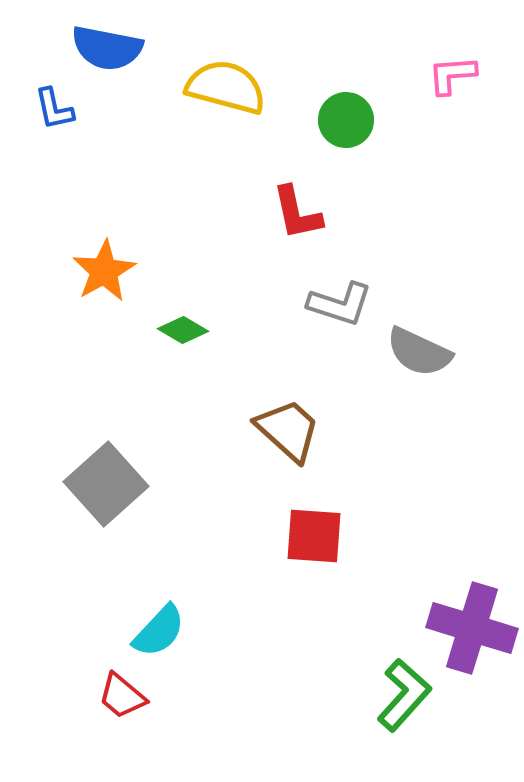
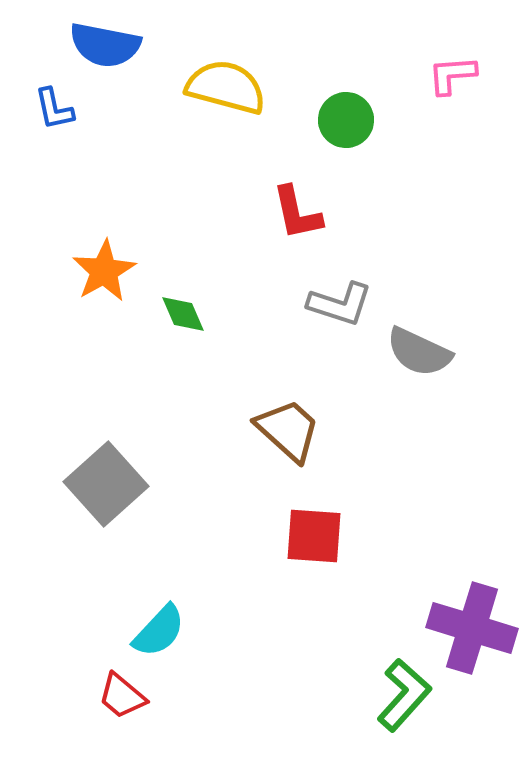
blue semicircle: moved 2 px left, 3 px up
green diamond: moved 16 px up; rotated 36 degrees clockwise
